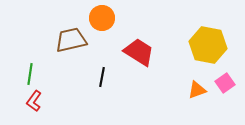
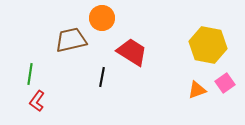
red trapezoid: moved 7 px left
red L-shape: moved 3 px right
